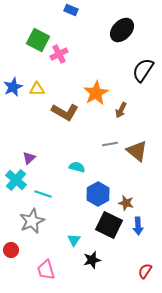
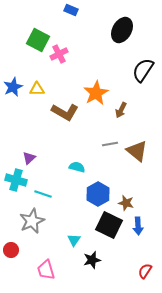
black ellipse: rotated 15 degrees counterclockwise
cyan cross: rotated 25 degrees counterclockwise
